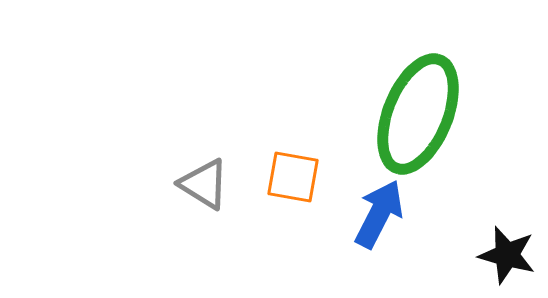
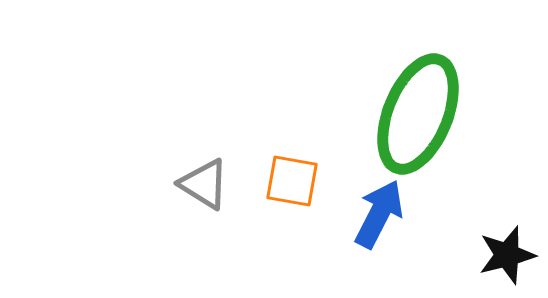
orange square: moved 1 px left, 4 px down
black star: rotated 30 degrees counterclockwise
